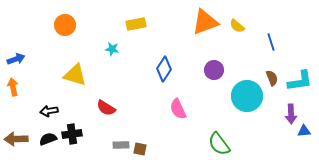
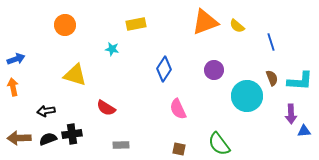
cyan L-shape: rotated 12 degrees clockwise
black arrow: moved 3 px left
brown arrow: moved 3 px right, 1 px up
brown square: moved 39 px right
